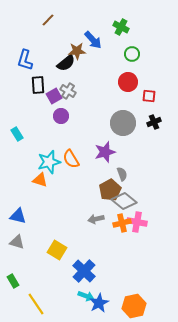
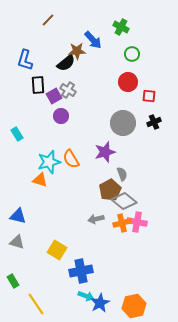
gray cross: moved 1 px up
blue cross: moved 3 px left; rotated 35 degrees clockwise
blue star: moved 1 px right
